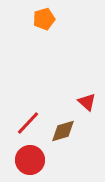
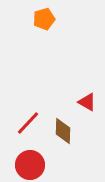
red triangle: rotated 12 degrees counterclockwise
brown diamond: rotated 72 degrees counterclockwise
red circle: moved 5 px down
